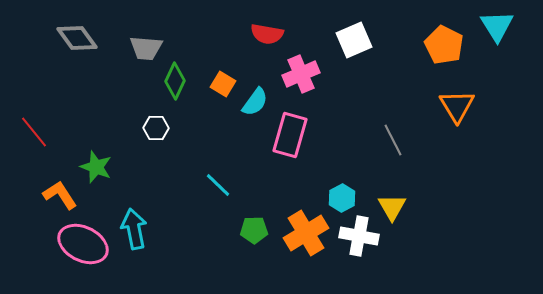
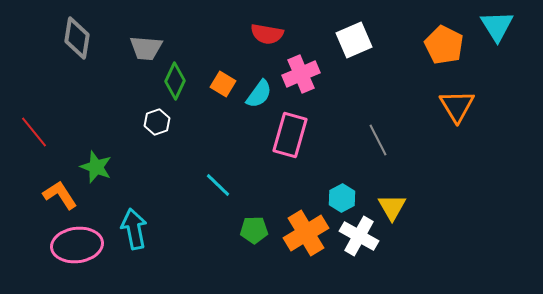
gray diamond: rotated 45 degrees clockwise
cyan semicircle: moved 4 px right, 8 px up
white hexagon: moved 1 px right, 6 px up; rotated 20 degrees counterclockwise
gray line: moved 15 px left
white cross: rotated 18 degrees clockwise
pink ellipse: moved 6 px left, 1 px down; rotated 33 degrees counterclockwise
